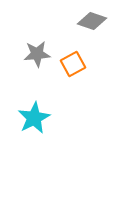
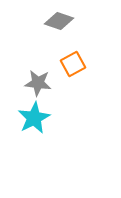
gray diamond: moved 33 px left
gray star: moved 1 px right, 29 px down; rotated 12 degrees clockwise
